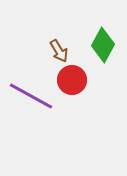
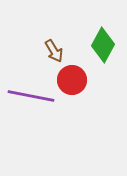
brown arrow: moved 5 px left
purple line: rotated 18 degrees counterclockwise
